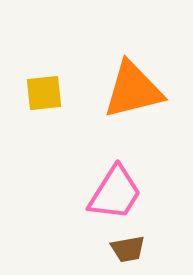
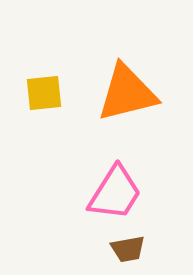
orange triangle: moved 6 px left, 3 px down
